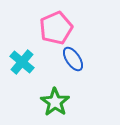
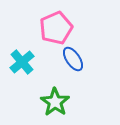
cyan cross: rotated 10 degrees clockwise
